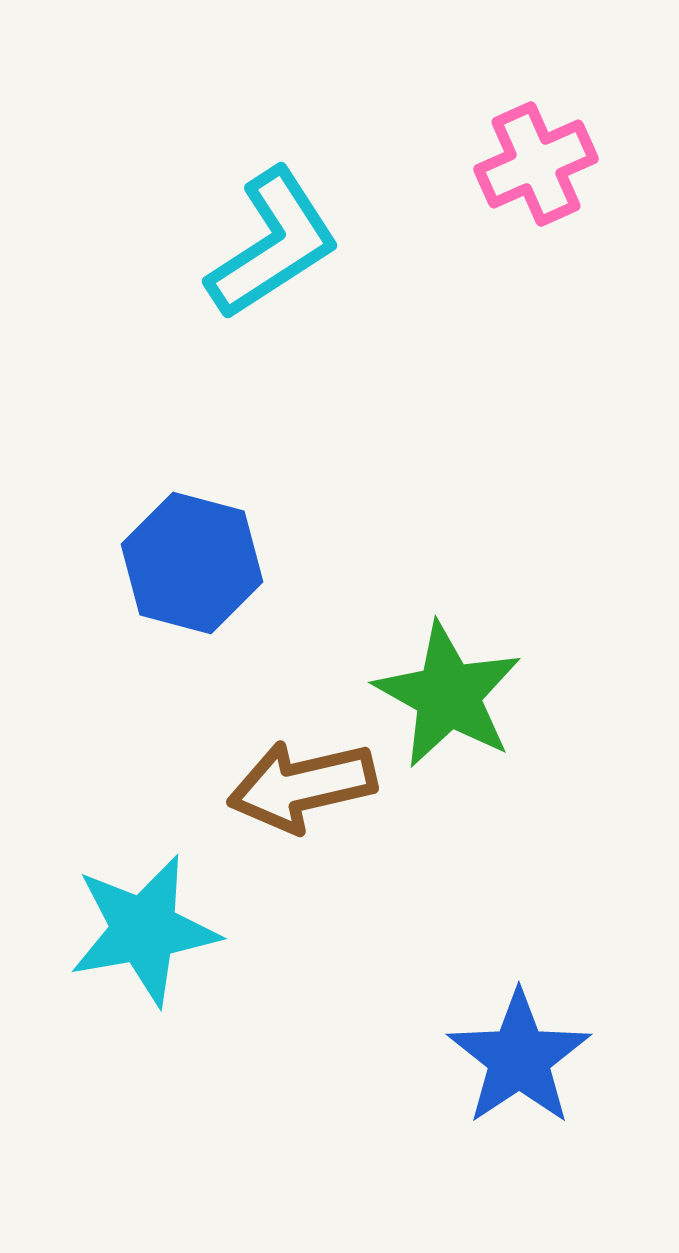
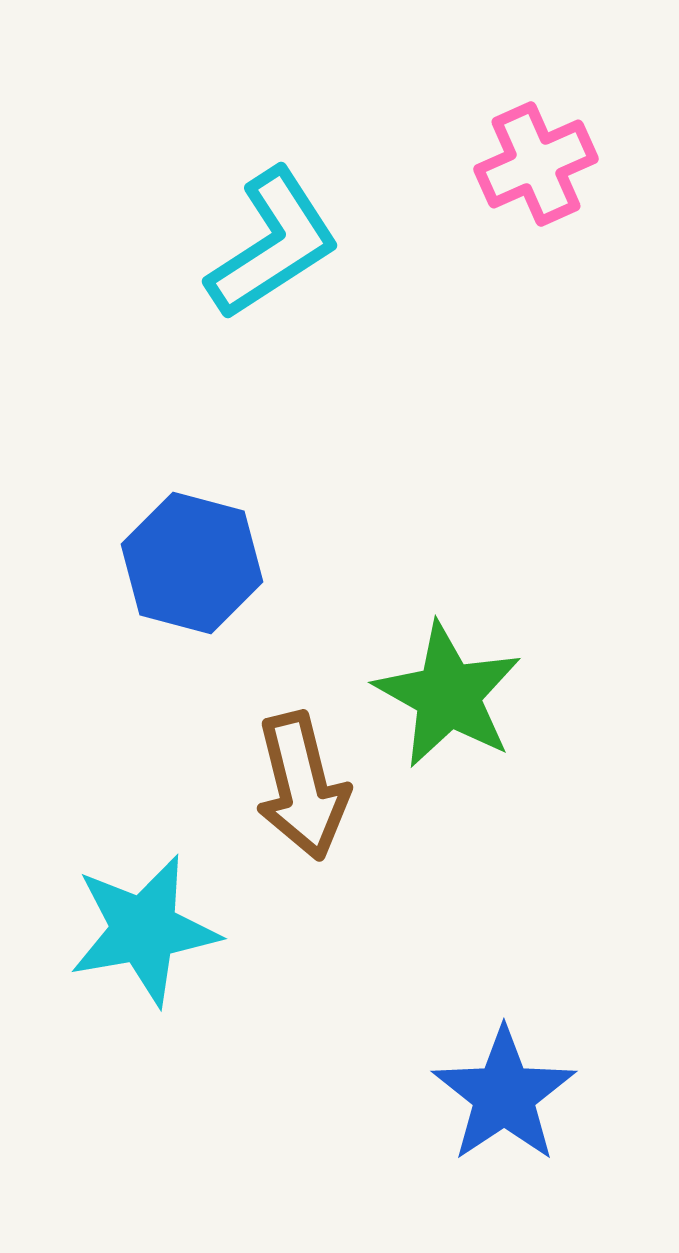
brown arrow: rotated 91 degrees counterclockwise
blue star: moved 15 px left, 37 px down
